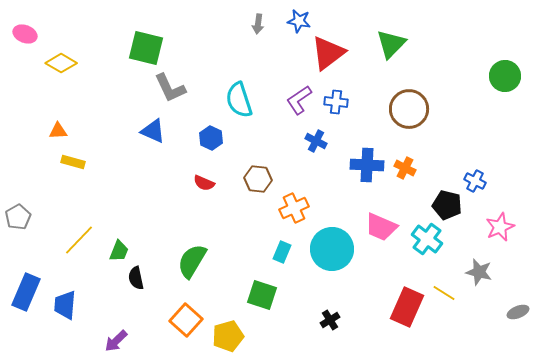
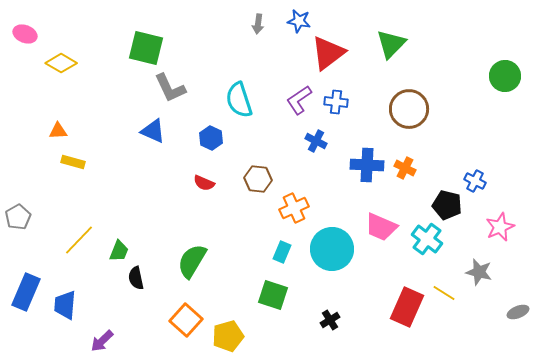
green square at (262, 295): moved 11 px right
purple arrow at (116, 341): moved 14 px left
